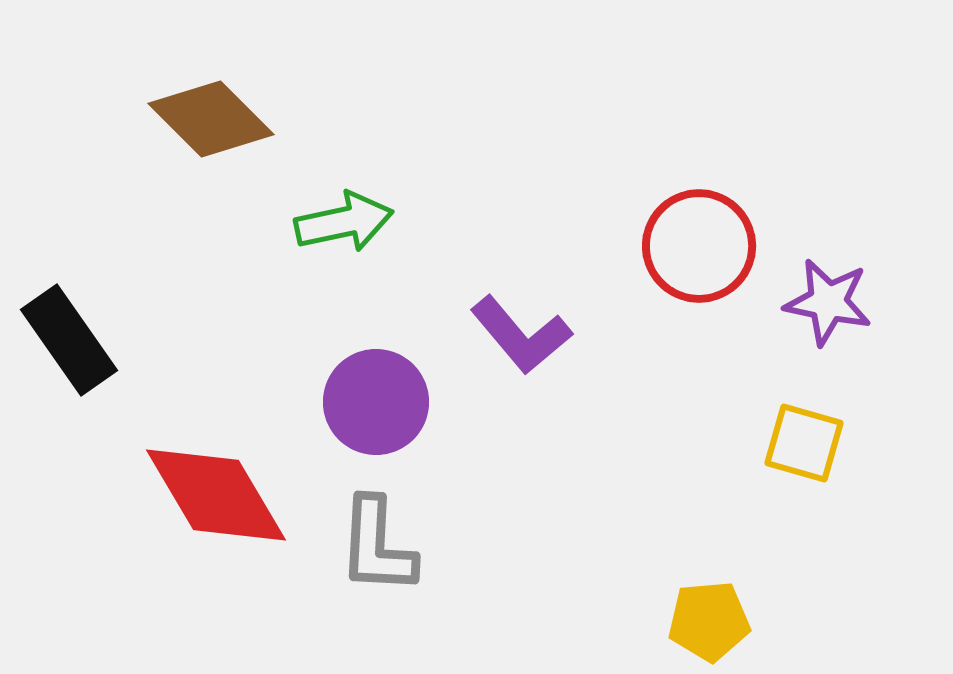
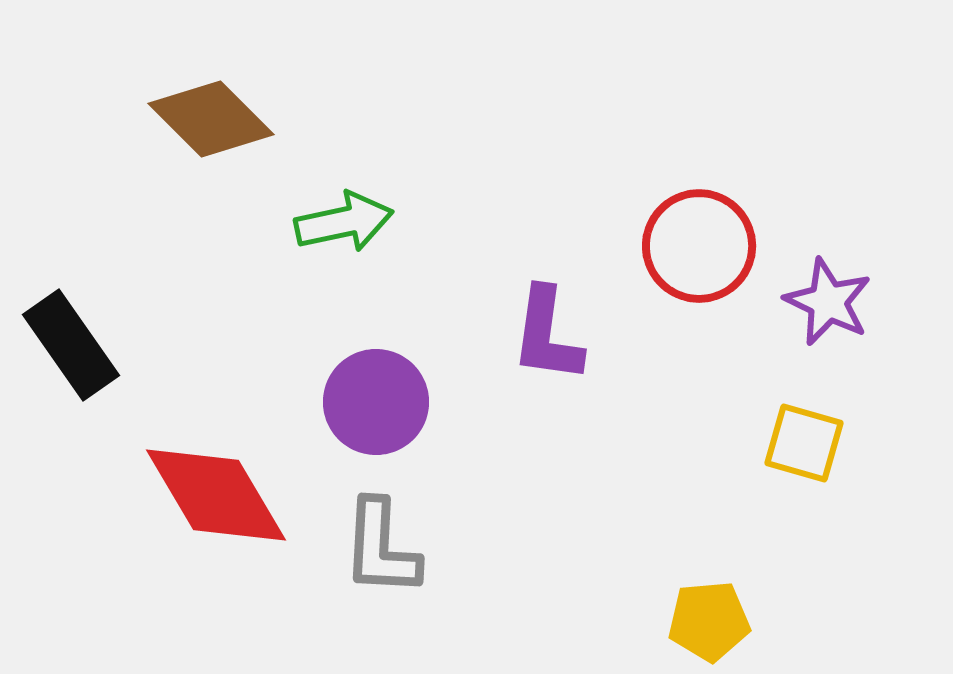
purple star: rotated 14 degrees clockwise
purple L-shape: moved 26 px right; rotated 48 degrees clockwise
black rectangle: moved 2 px right, 5 px down
gray L-shape: moved 4 px right, 2 px down
